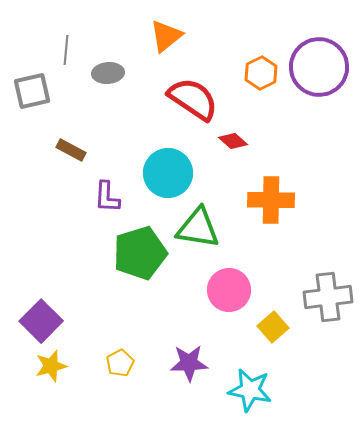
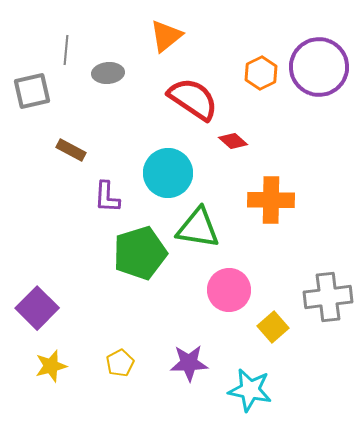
purple square: moved 4 px left, 13 px up
